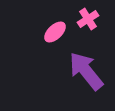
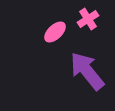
purple arrow: moved 1 px right
